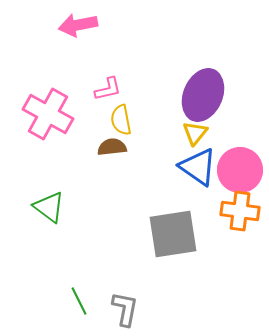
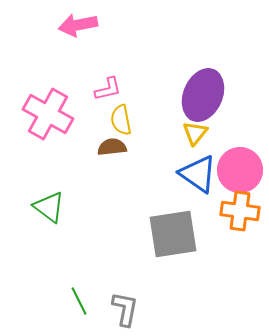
blue triangle: moved 7 px down
